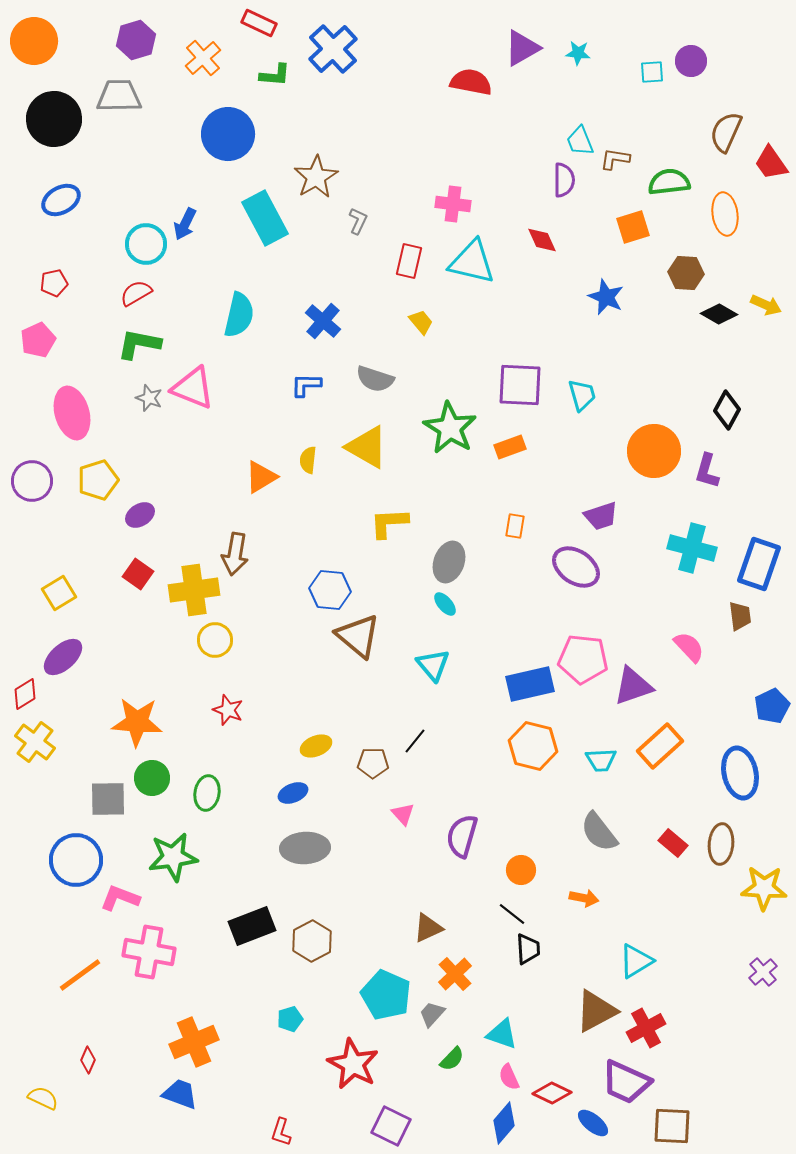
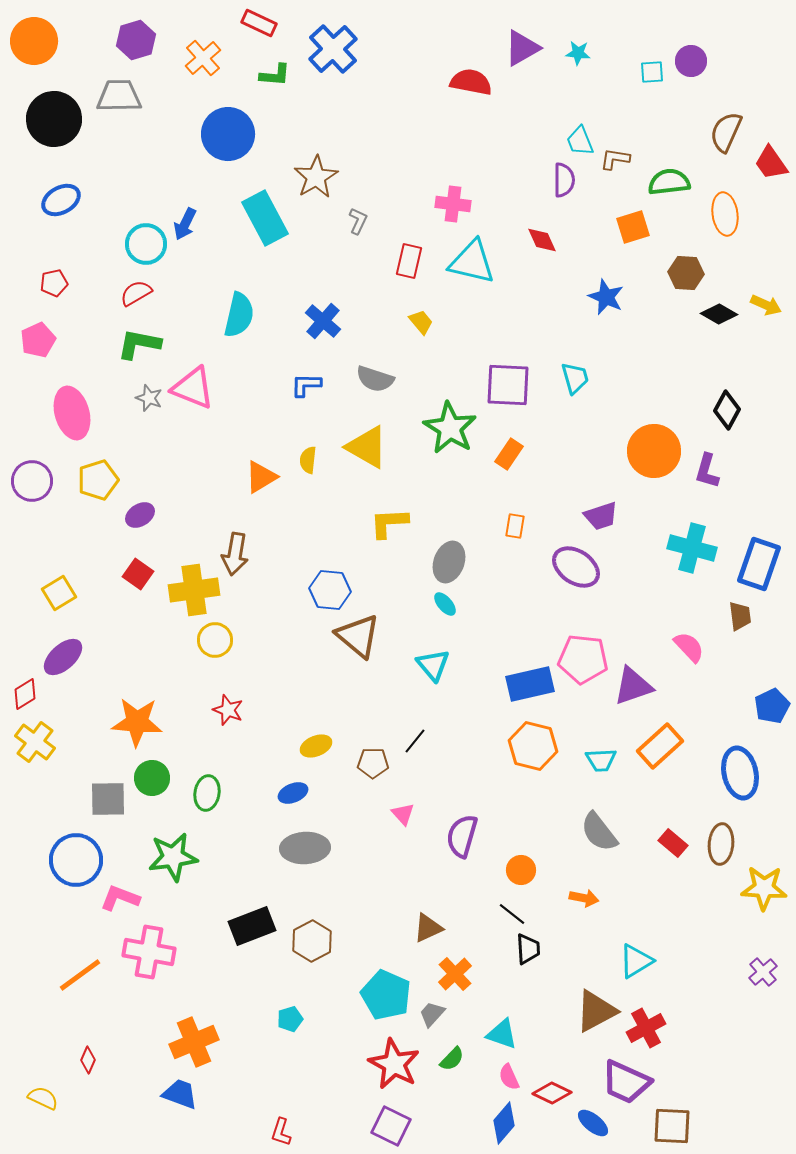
purple square at (520, 385): moved 12 px left
cyan trapezoid at (582, 395): moved 7 px left, 17 px up
orange rectangle at (510, 447): moved 1 px left, 7 px down; rotated 36 degrees counterclockwise
red star at (353, 1064): moved 41 px right
